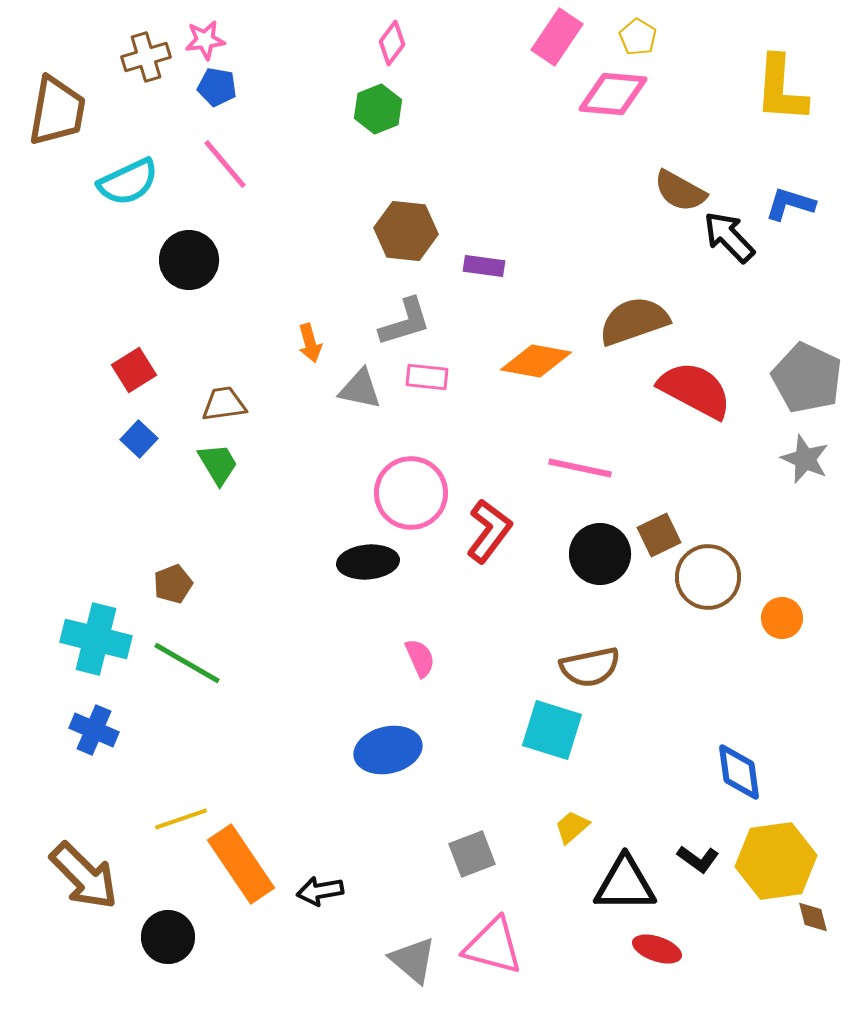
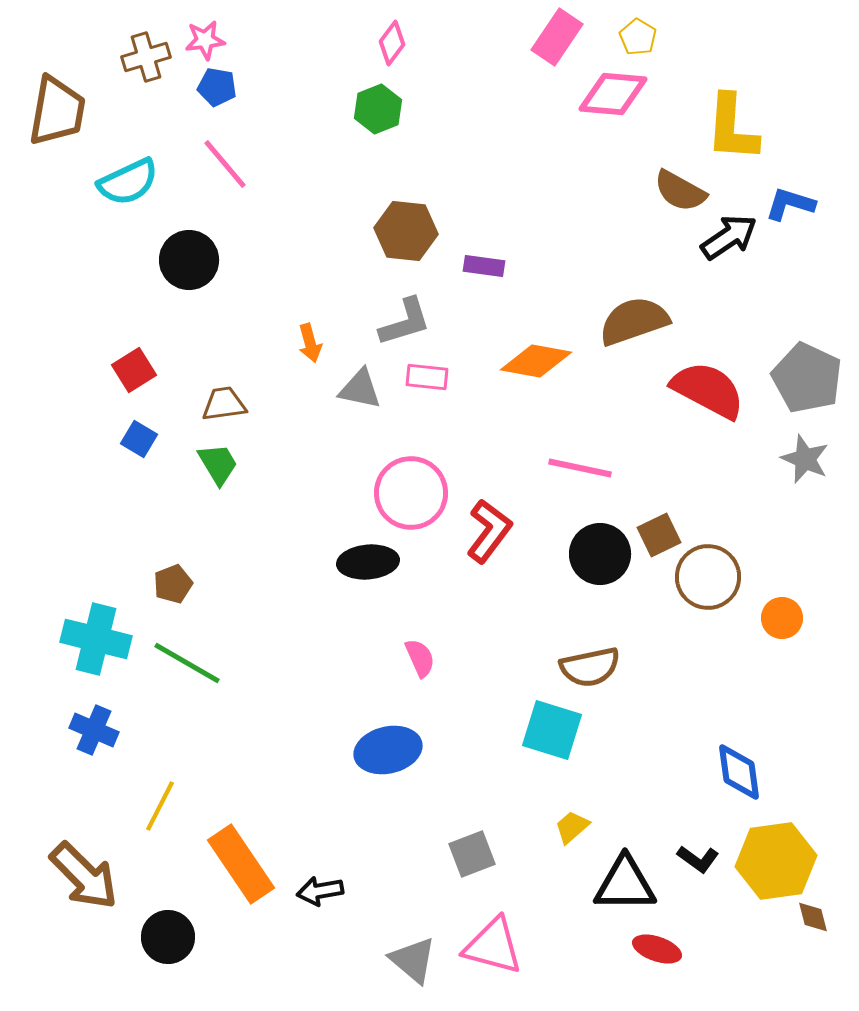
yellow L-shape at (781, 89): moved 49 px left, 39 px down
black arrow at (729, 237): rotated 100 degrees clockwise
red semicircle at (695, 390): moved 13 px right
blue square at (139, 439): rotated 12 degrees counterclockwise
yellow line at (181, 819): moved 21 px left, 13 px up; rotated 44 degrees counterclockwise
